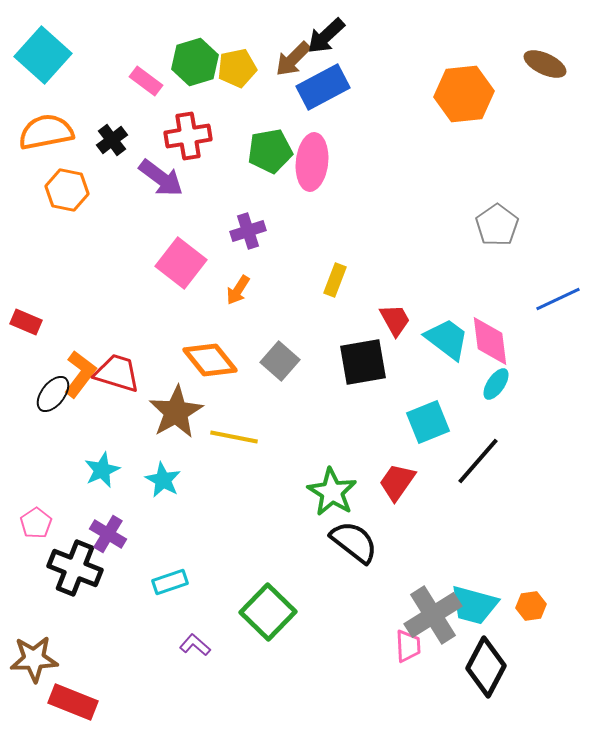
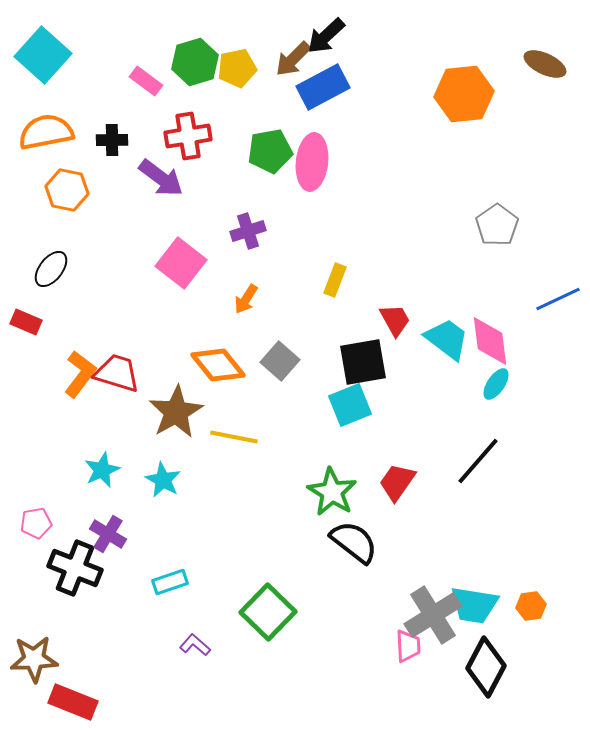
black cross at (112, 140): rotated 36 degrees clockwise
orange arrow at (238, 290): moved 8 px right, 9 px down
orange diamond at (210, 360): moved 8 px right, 5 px down
black ellipse at (53, 394): moved 2 px left, 125 px up
cyan square at (428, 422): moved 78 px left, 17 px up
pink pentagon at (36, 523): rotated 24 degrees clockwise
cyan trapezoid at (474, 605): rotated 6 degrees counterclockwise
